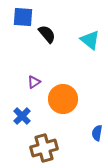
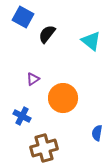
blue square: rotated 25 degrees clockwise
black semicircle: rotated 102 degrees counterclockwise
cyan triangle: moved 1 px right, 1 px down
purple triangle: moved 1 px left, 3 px up
orange circle: moved 1 px up
blue cross: rotated 18 degrees counterclockwise
